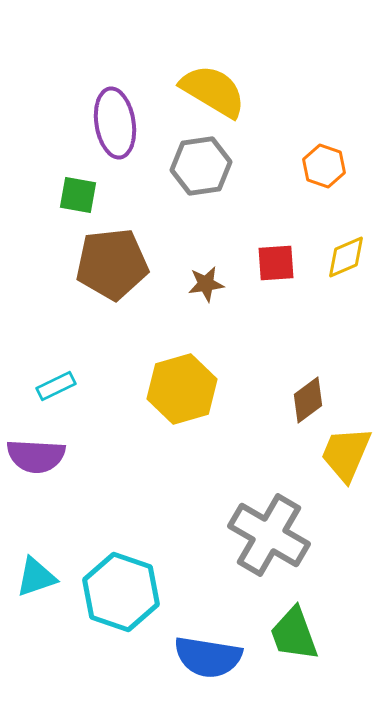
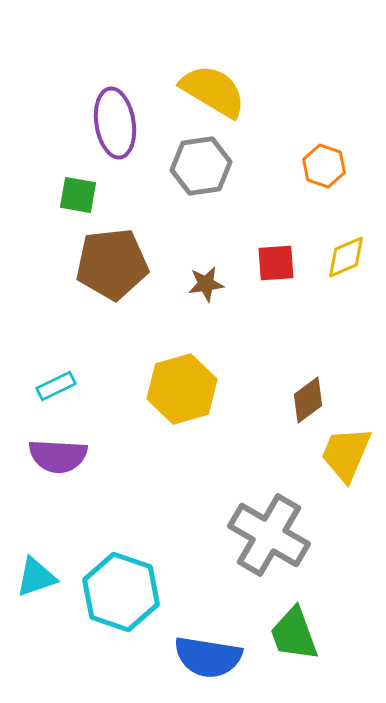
purple semicircle: moved 22 px right
